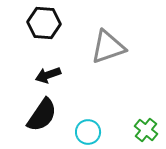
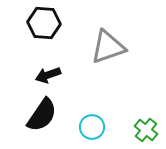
cyan circle: moved 4 px right, 5 px up
